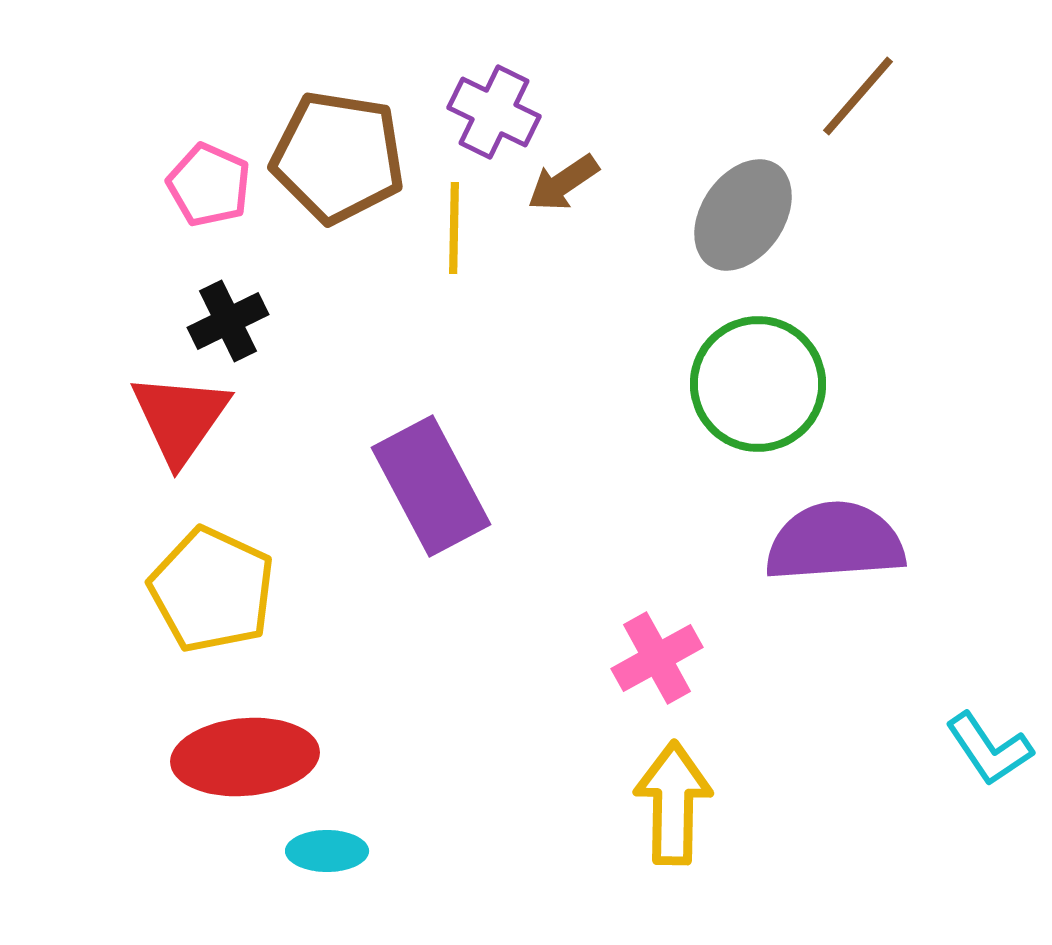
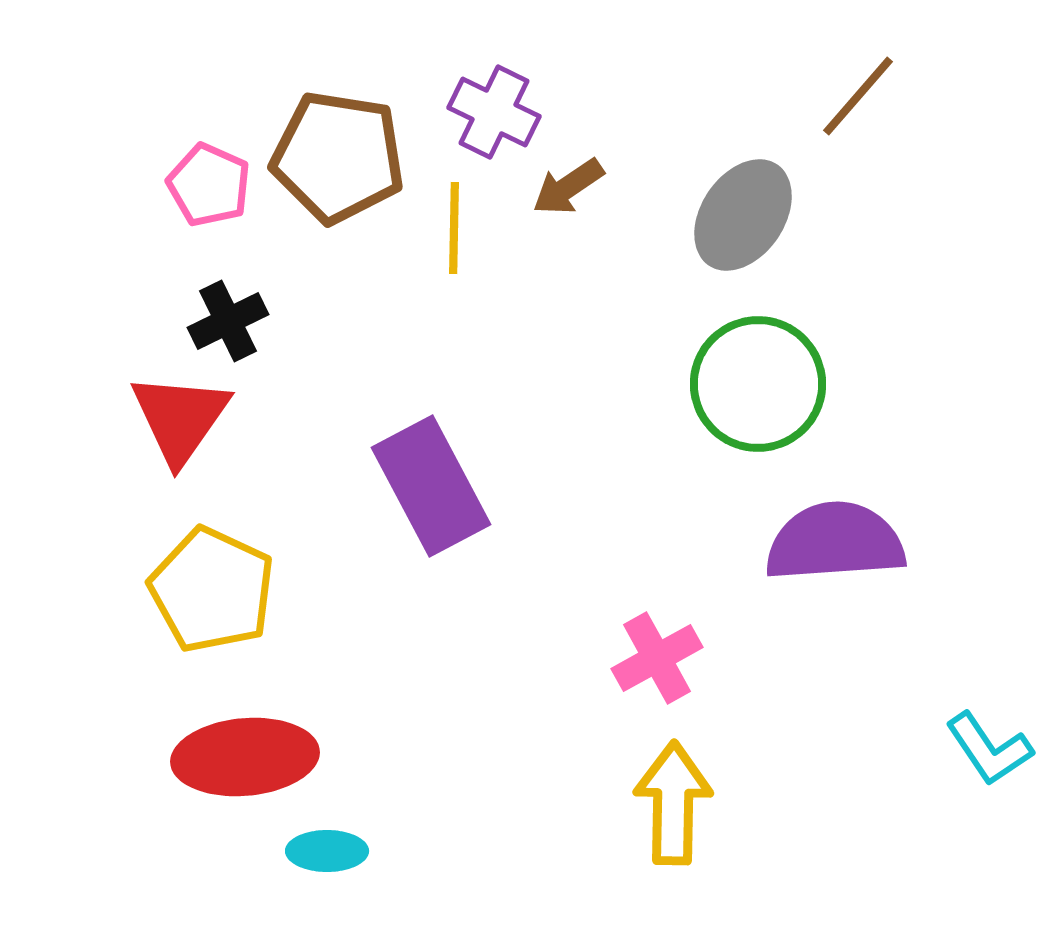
brown arrow: moved 5 px right, 4 px down
